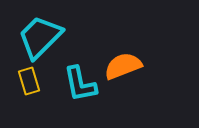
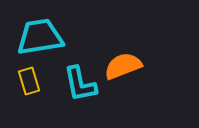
cyan trapezoid: rotated 36 degrees clockwise
